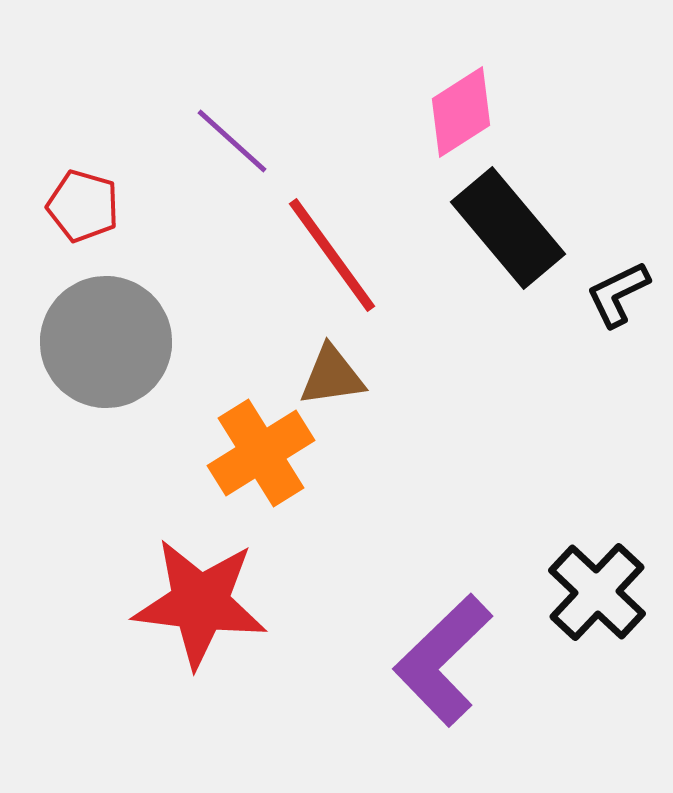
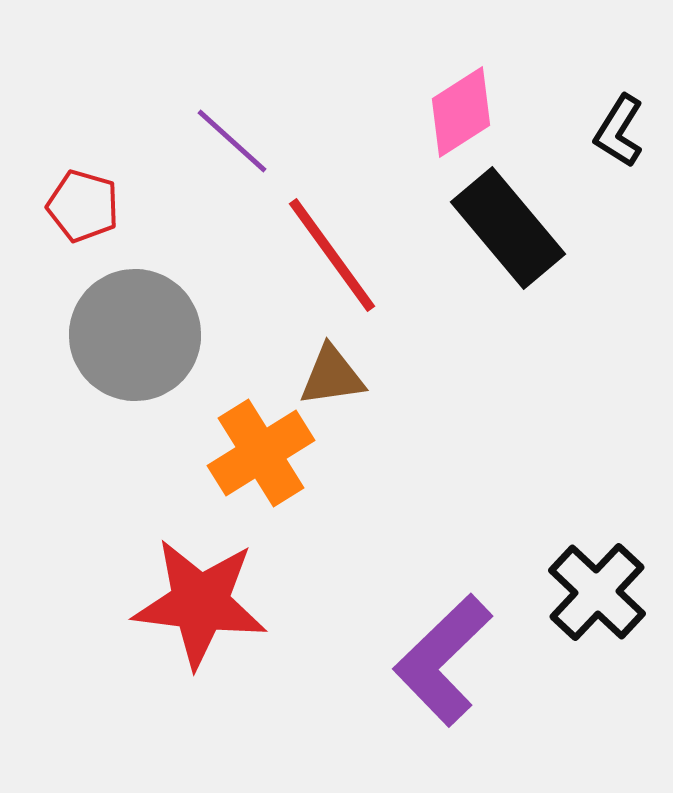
black L-shape: moved 1 px right, 163 px up; rotated 32 degrees counterclockwise
gray circle: moved 29 px right, 7 px up
